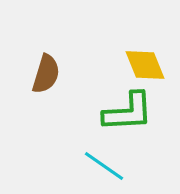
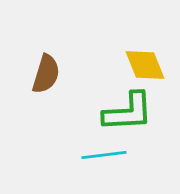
cyan line: moved 11 px up; rotated 42 degrees counterclockwise
